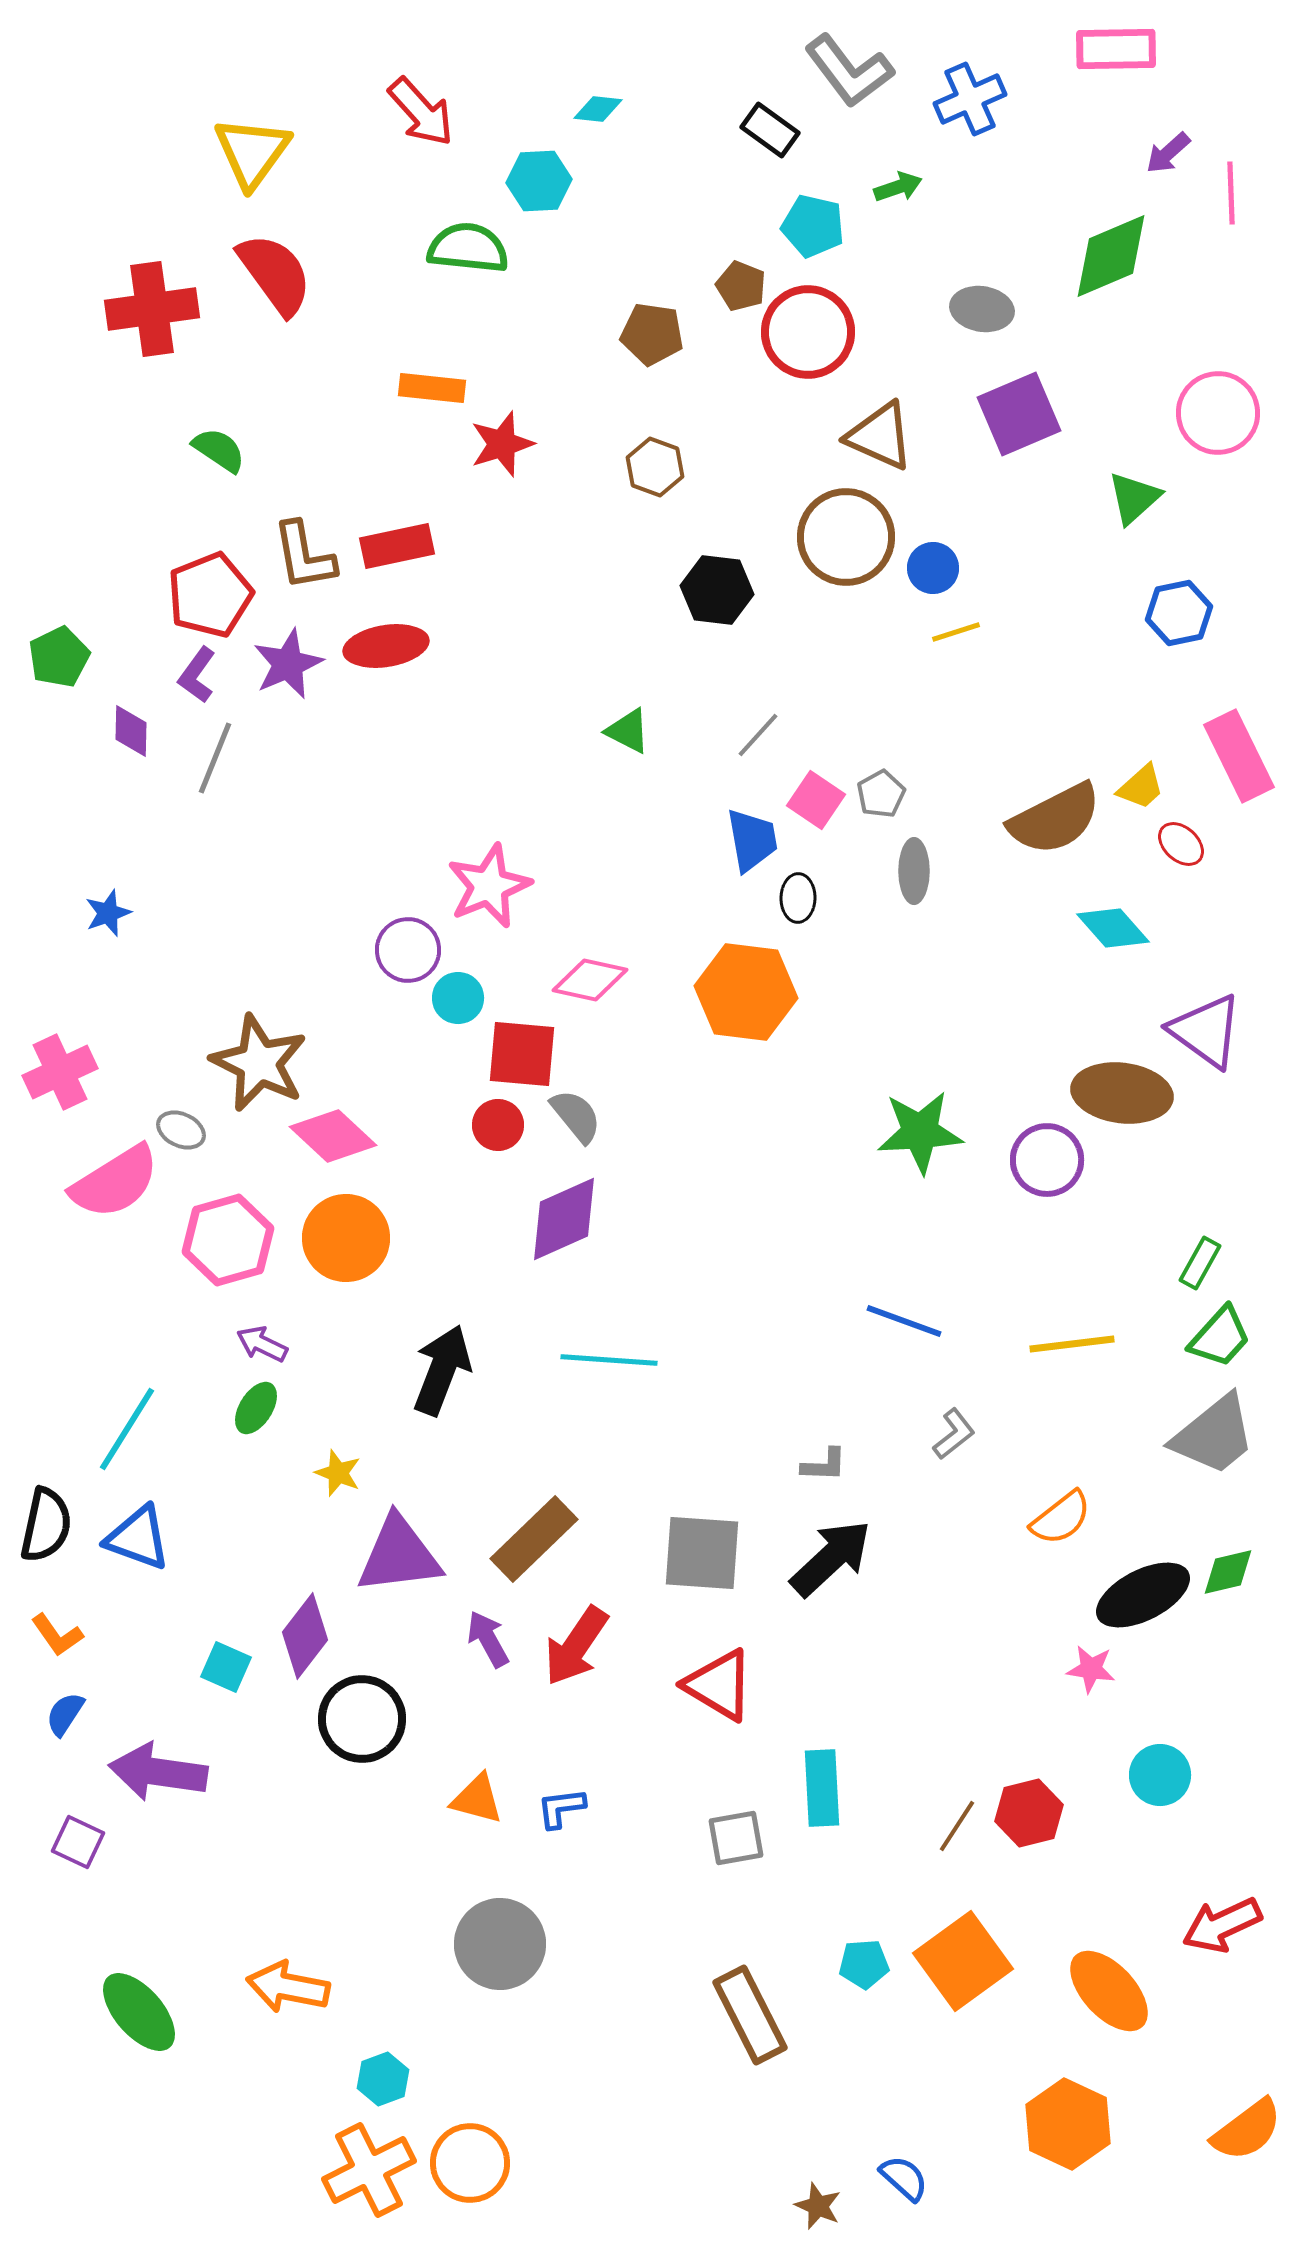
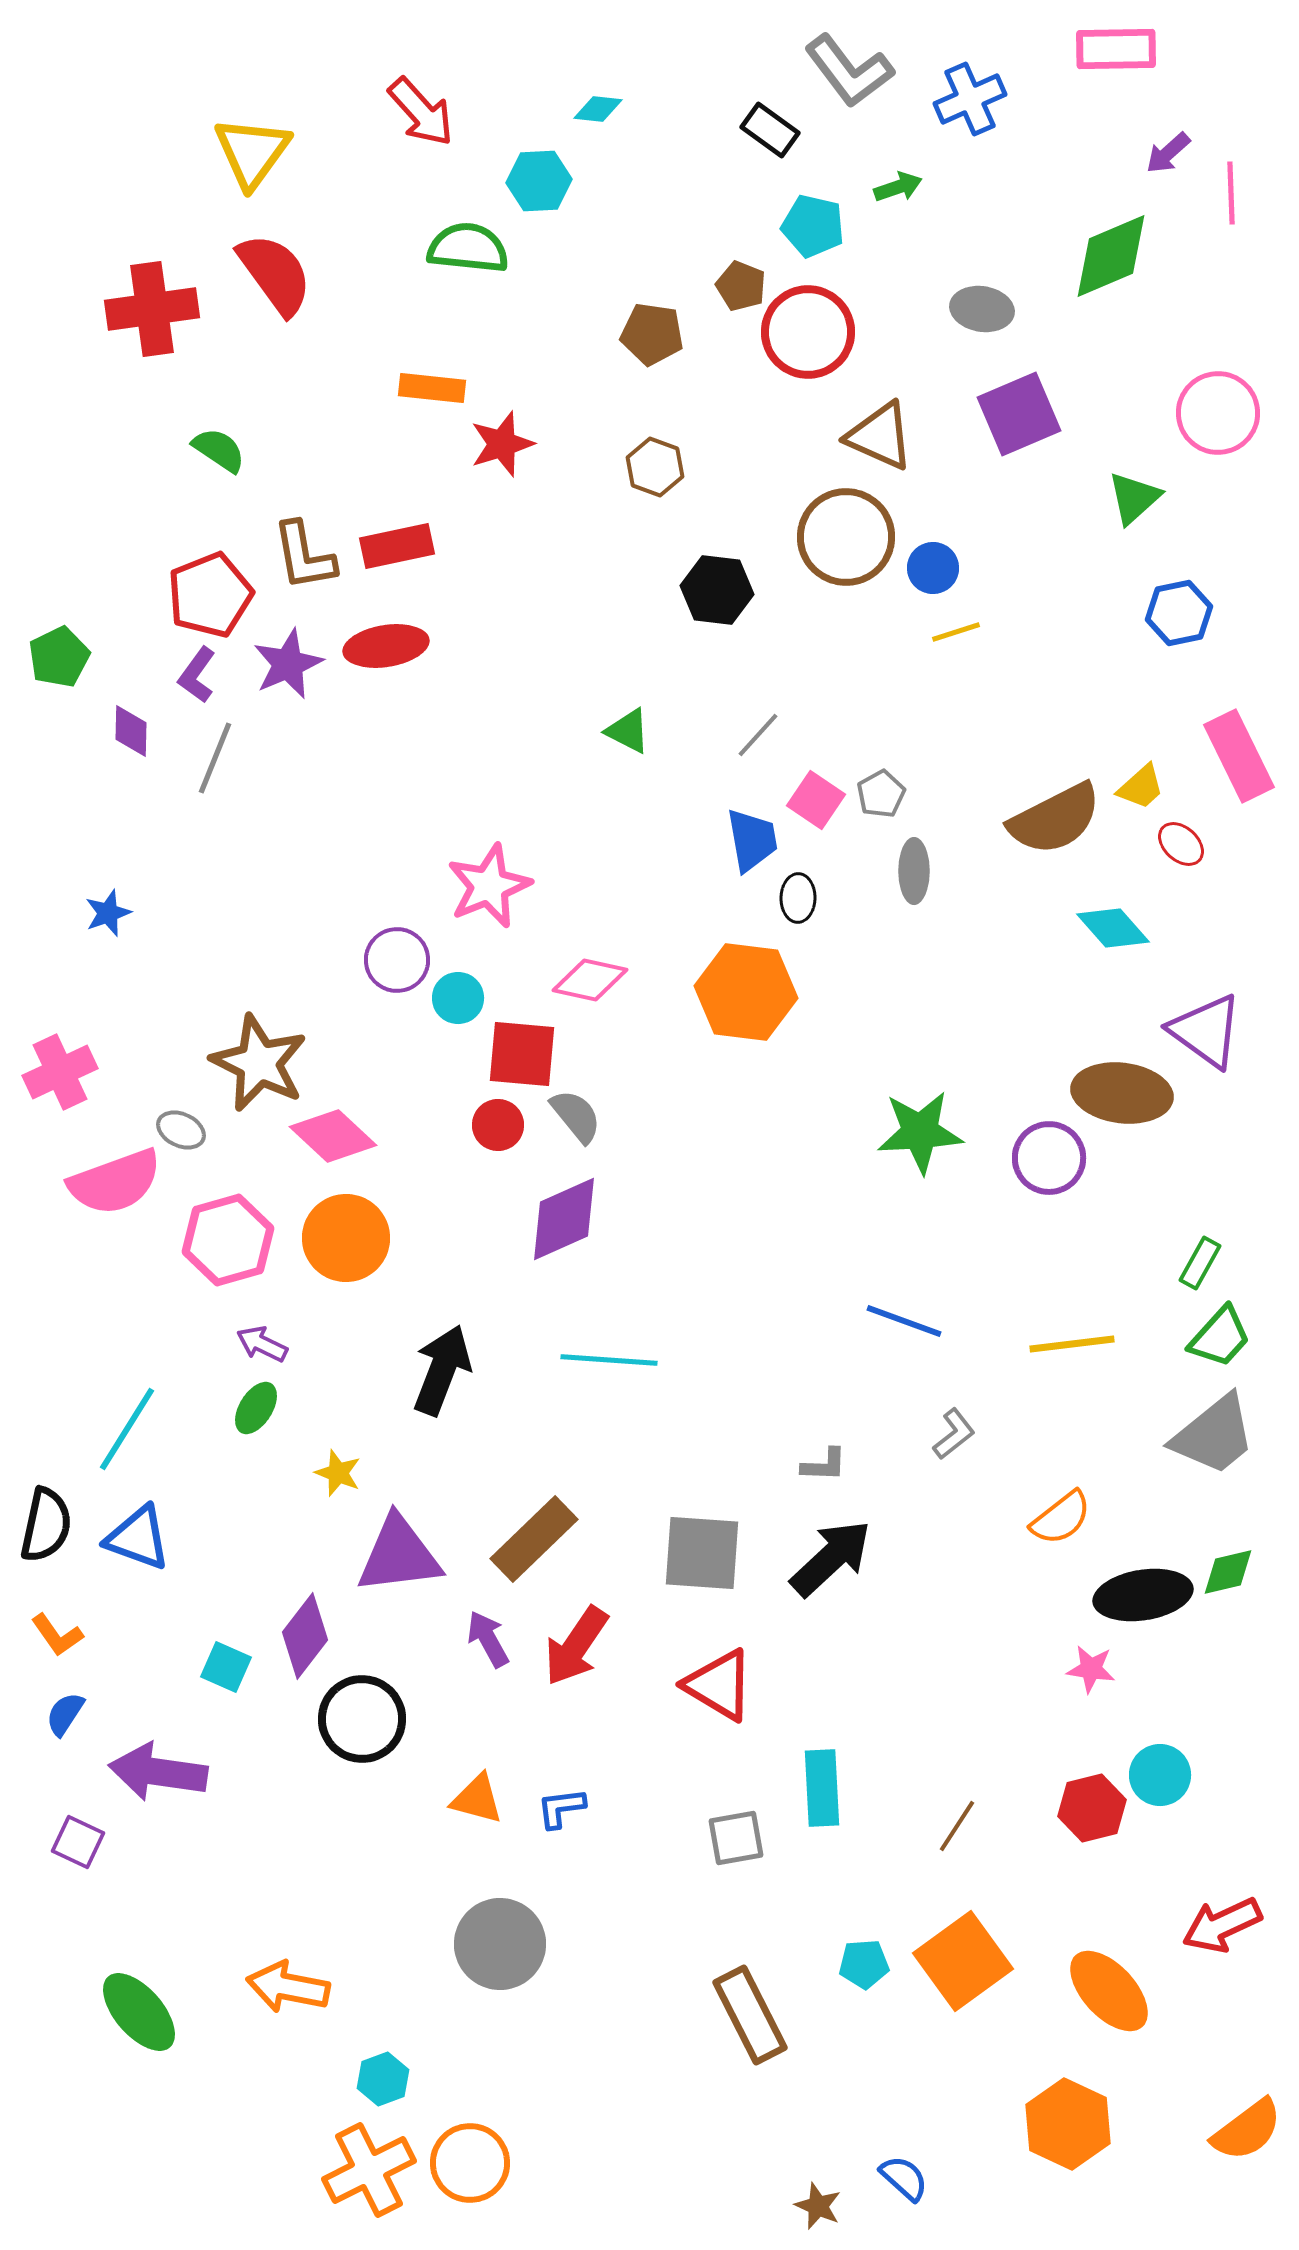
purple circle at (408, 950): moved 11 px left, 10 px down
purple circle at (1047, 1160): moved 2 px right, 2 px up
pink semicircle at (115, 1182): rotated 12 degrees clockwise
black ellipse at (1143, 1595): rotated 18 degrees clockwise
red hexagon at (1029, 1813): moved 63 px right, 5 px up
